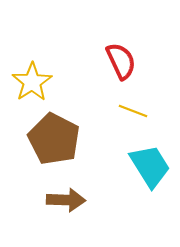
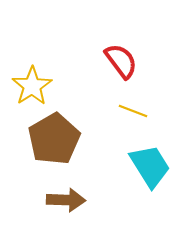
red semicircle: rotated 12 degrees counterclockwise
yellow star: moved 4 px down
brown pentagon: rotated 15 degrees clockwise
